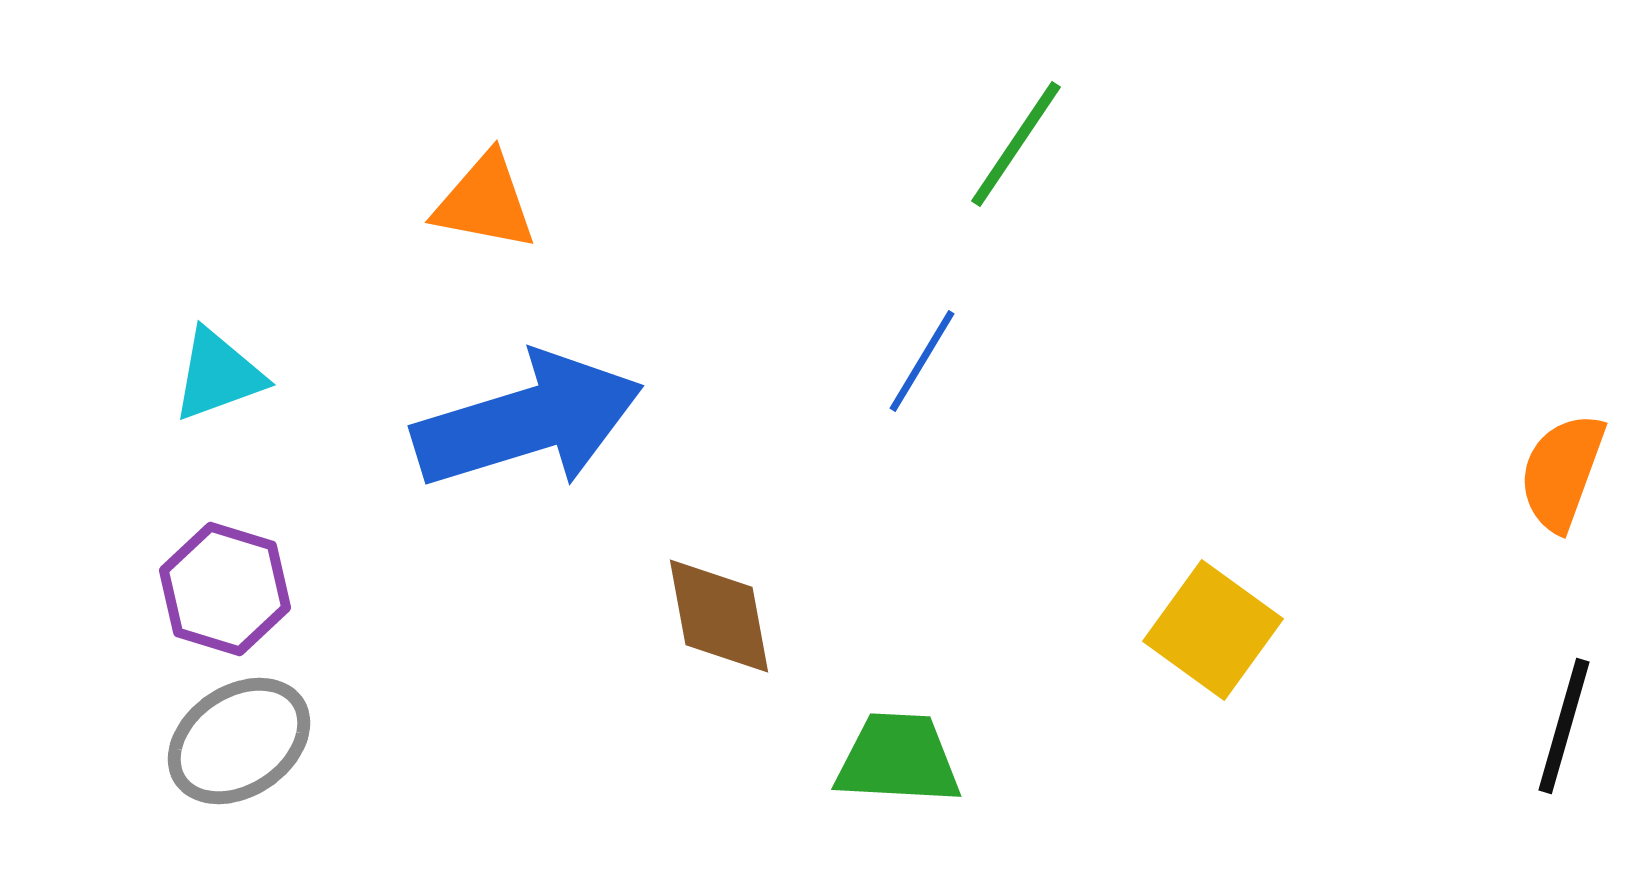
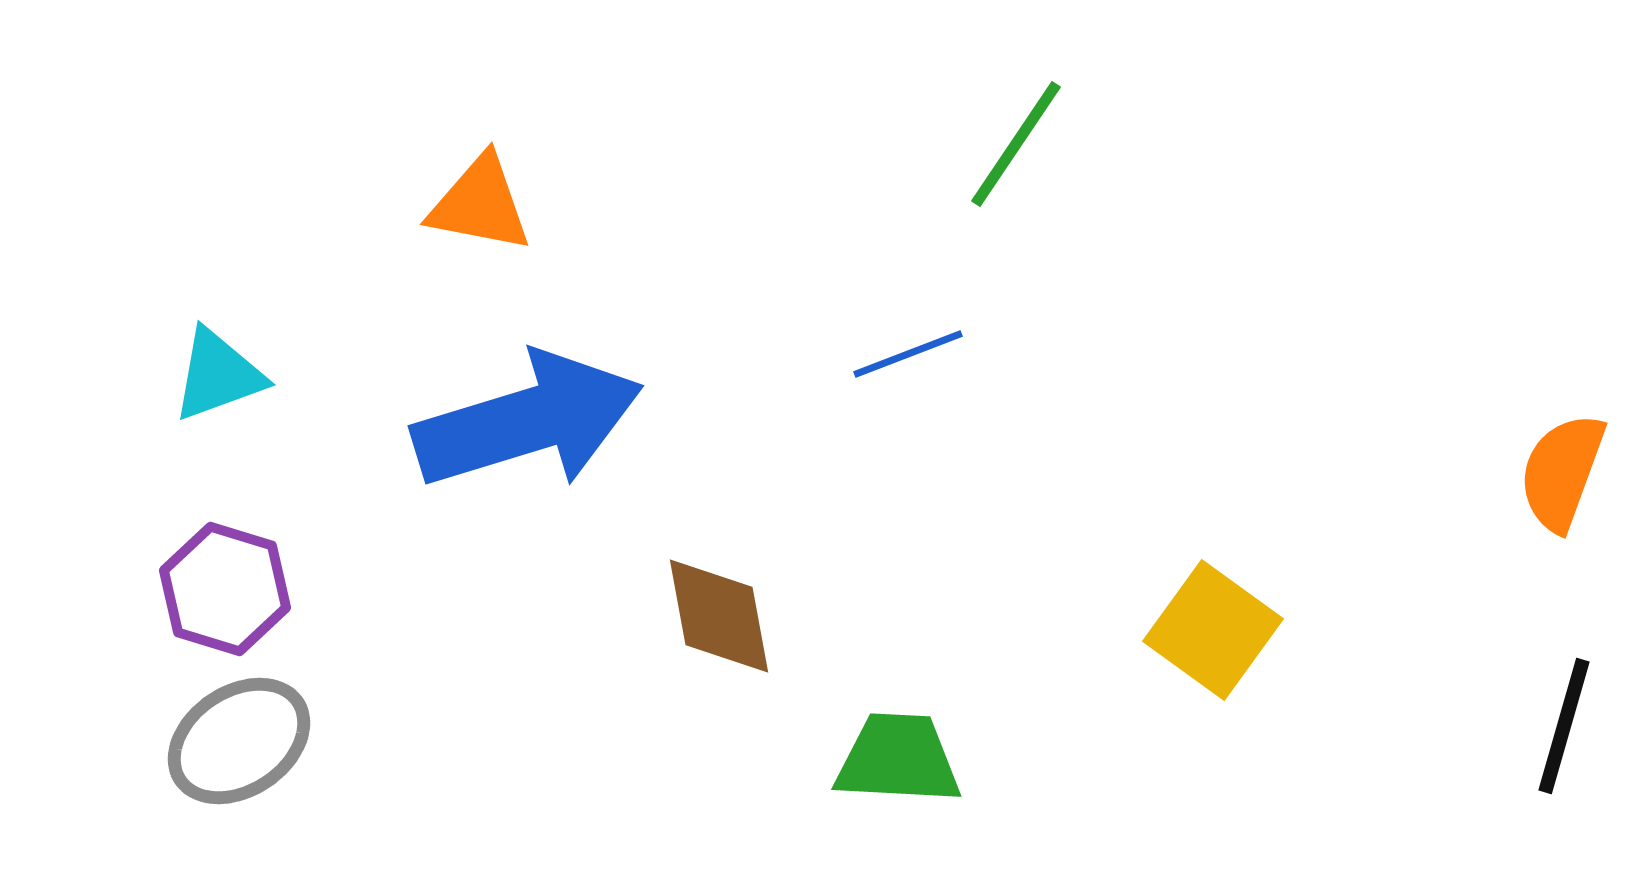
orange triangle: moved 5 px left, 2 px down
blue line: moved 14 px left, 7 px up; rotated 38 degrees clockwise
